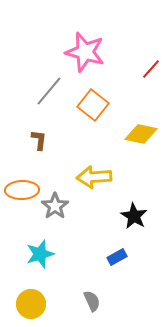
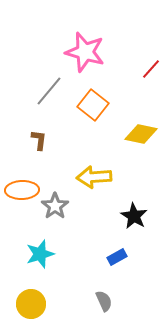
gray semicircle: moved 12 px right
